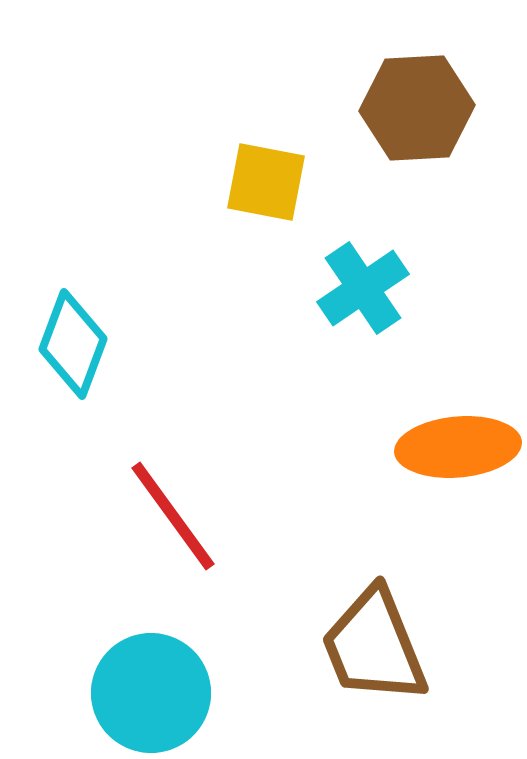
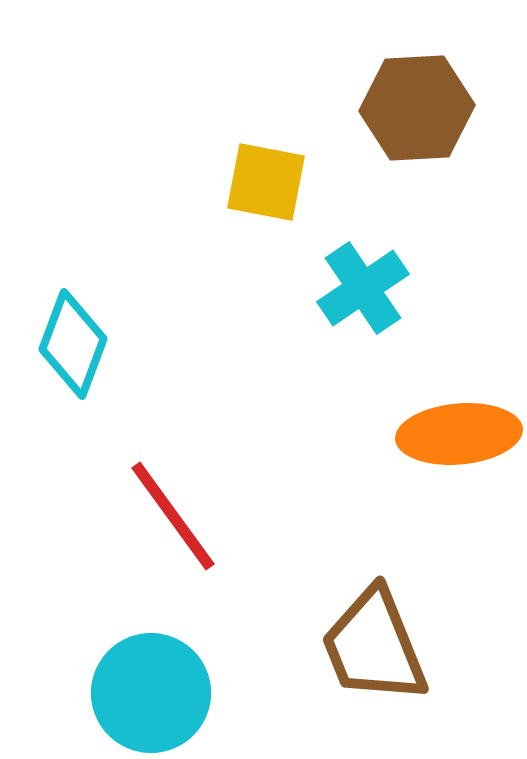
orange ellipse: moved 1 px right, 13 px up
